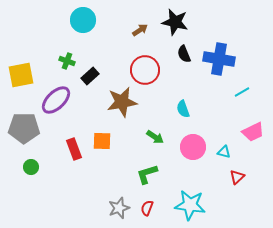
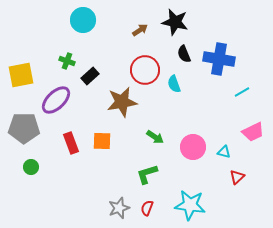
cyan semicircle: moved 9 px left, 25 px up
red rectangle: moved 3 px left, 6 px up
